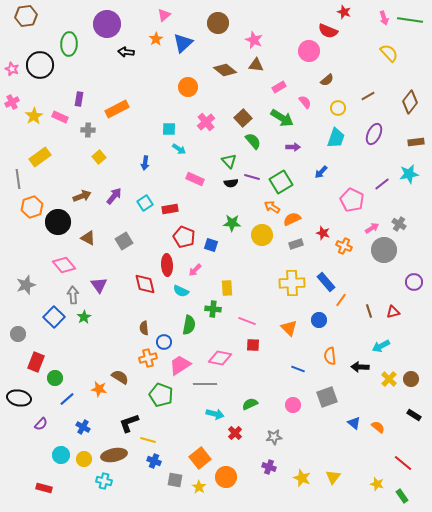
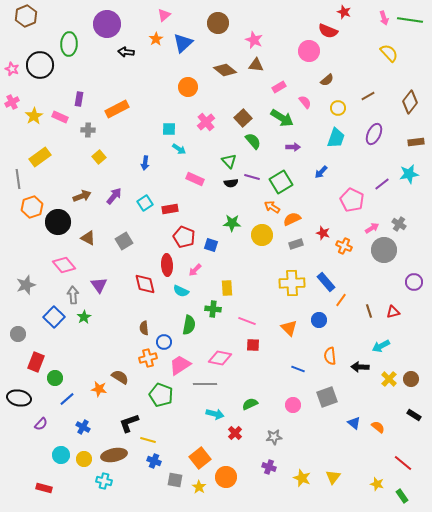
brown hexagon at (26, 16): rotated 15 degrees counterclockwise
